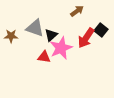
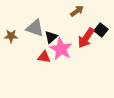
black triangle: moved 2 px down
pink star: moved 1 px down; rotated 20 degrees counterclockwise
